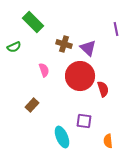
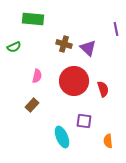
green rectangle: moved 3 px up; rotated 40 degrees counterclockwise
pink semicircle: moved 7 px left, 6 px down; rotated 32 degrees clockwise
red circle: moved 6 px left, 5 px down
